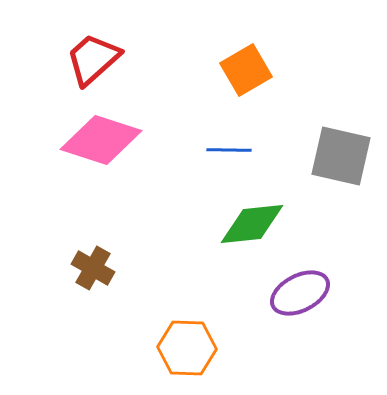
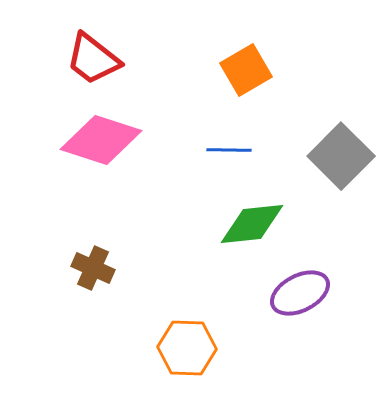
red trapezoid: rotated 100 degrees counterclockwise
gray square: rotated 32 degrees clockwise
brown cross: rotated 6 degrees counterclockwise
